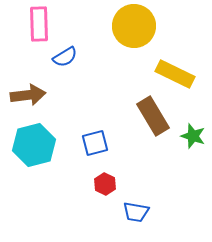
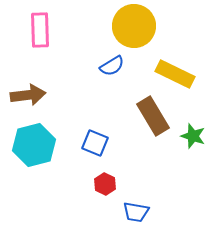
pink rectangle: moved 1 px right, 6 px down
blue semicircle: moved 47 px right, 9 px down
blue square: rotated 36 degrees clockwise
